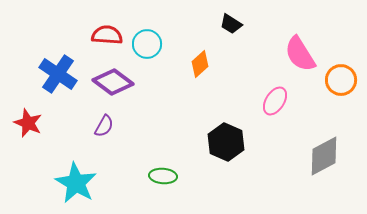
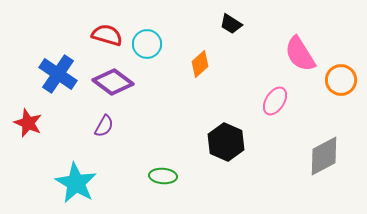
red semicircle: rotated 12 degrees clockwise
